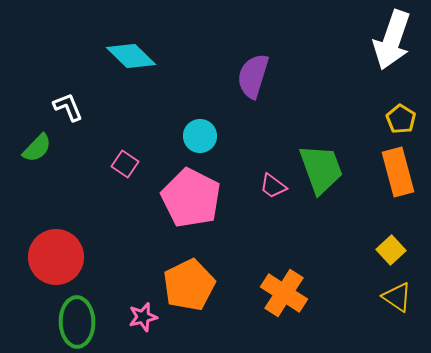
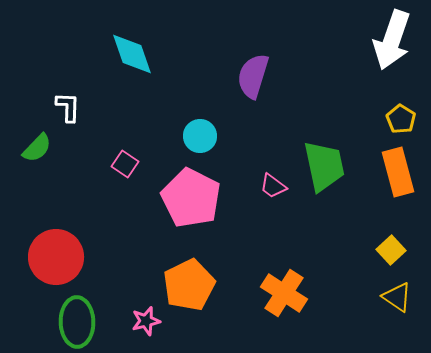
cyan diamond: moved 1 px right, 2 px up; rotated 27 degrees clockwise
white L-shape: rotated 24 degrees clockwise
green trapezoid: moved 3 px right, 3 px up; rotated 8 degrees clockwise
pink star: moved 3 px right, 4 px down
